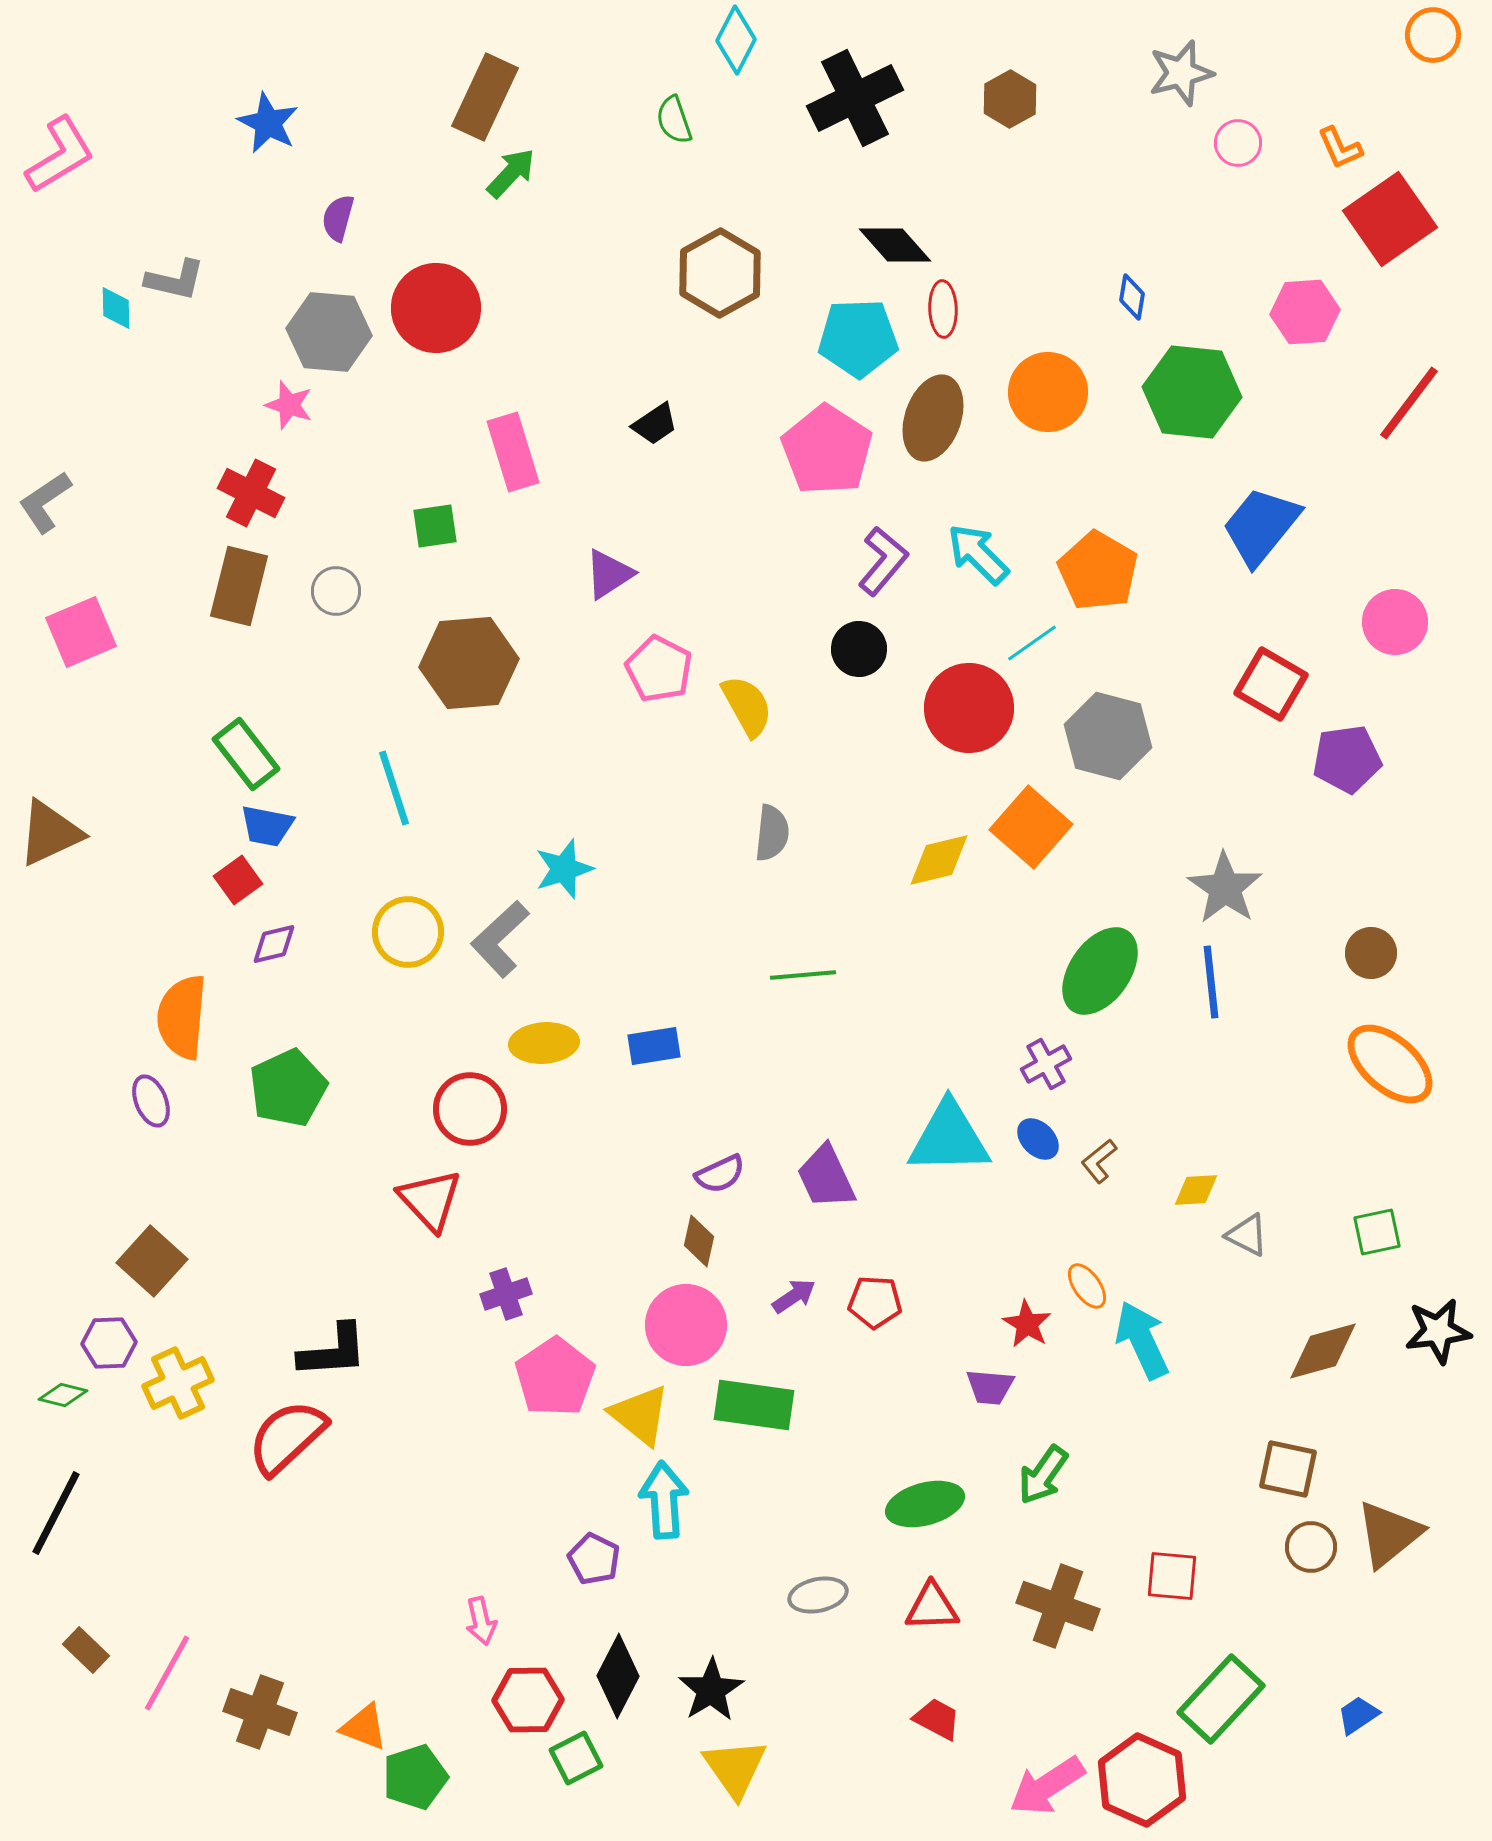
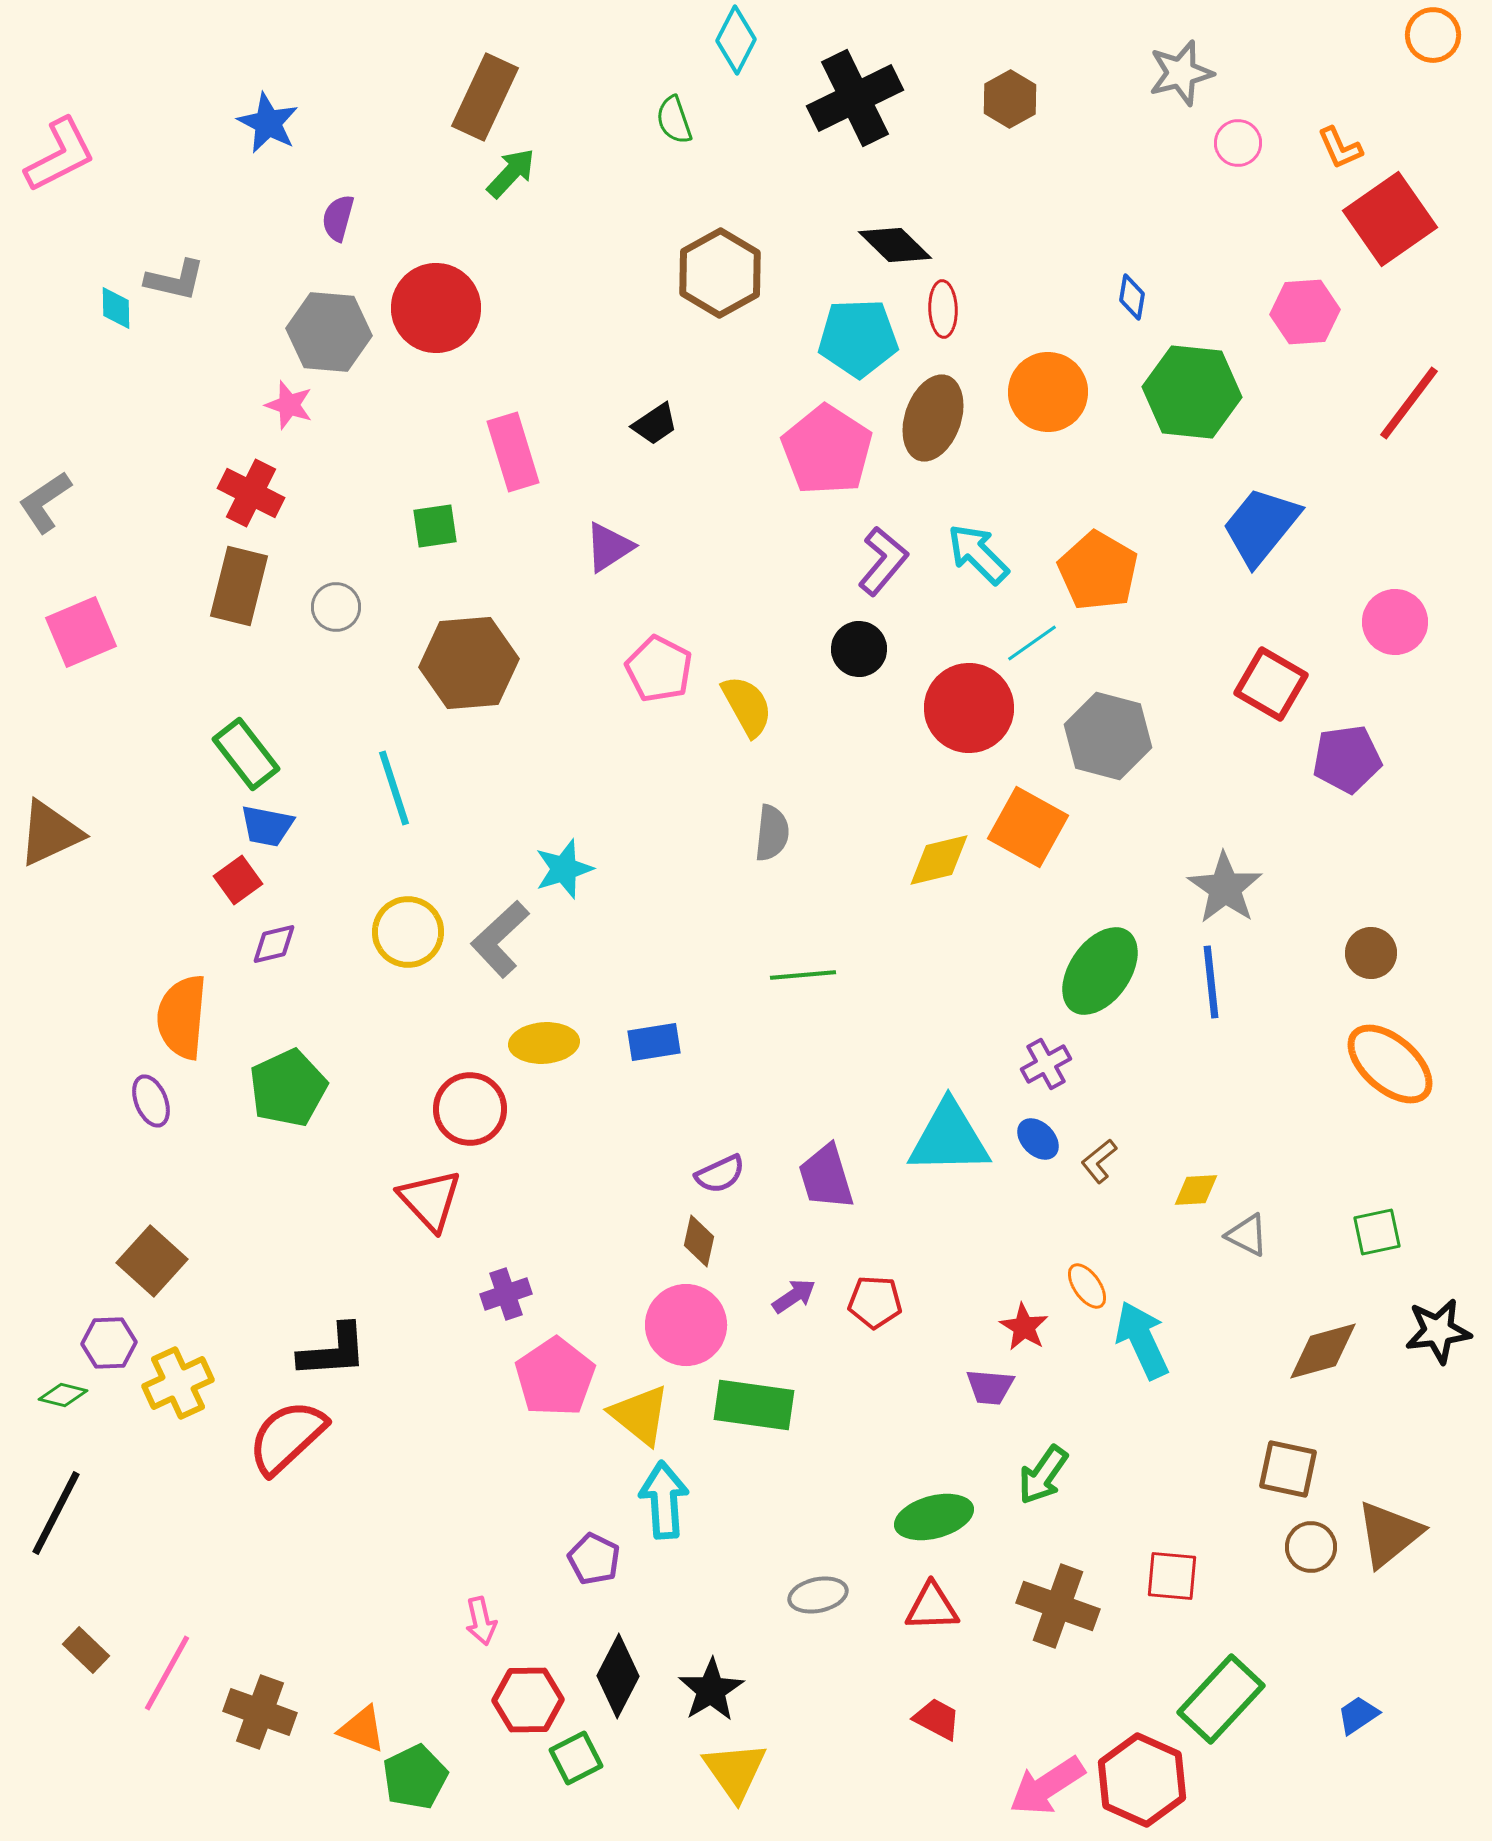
pink L-shape at (60, 155): rotated 4 degrees clockwise
black diamond at (895, 245): rotated 4 degrees counterclockwise
purple triangle at (609, 574): moved 27 px up
gray circle at (336, 591): moved 16 px down
orange square at (1031, 827): moved 3 px left; rotated 12 degrees counterclockwise
blue rectangle at (654, 1046): moved 4 px up
purple trapezoid at (826, 1177): rotated 8 degrees clockwise
red star at (1027, 1324): moved 3 px left, 3 px down
green ellipse at (925, 1504): moved 9 px right, 13 px down
orange triangle at (364, 1727): moved 2 px left, 2 px down
yellow triangle at (735, 1768): moved 3 px down
green pentagon at (415, 1777): rotated 8 degrees counterclockwise
